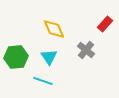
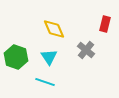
red rectangle: rotated 28 degrees counterclockwise
green hexagon: rotated 25 degrees clockwise
cyan line: moved 2 px right, 1 px down
